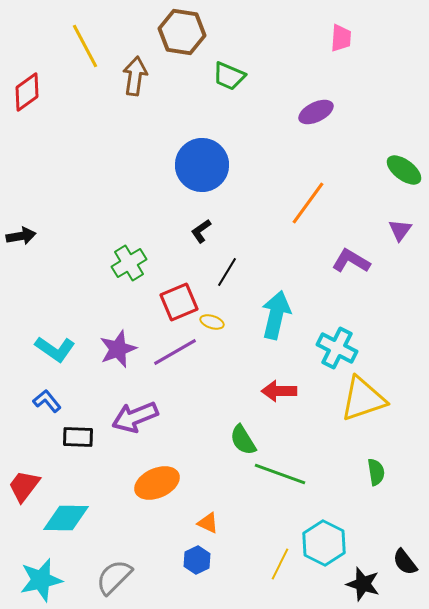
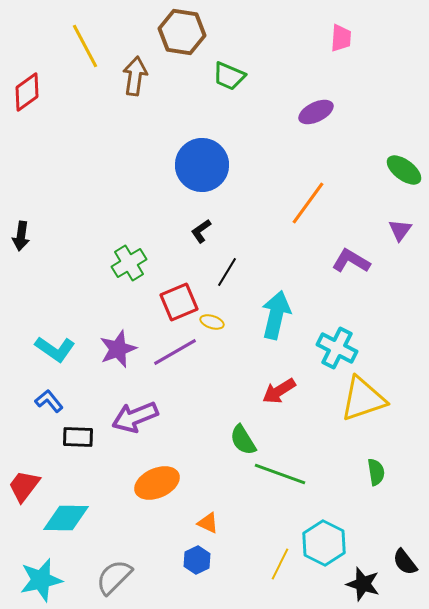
black arrow at (21, 236): rotated 108 degrees clockwise
red arrow at (279, 391): rotated 32 degrees counterclockwise
blue L-shape at (47, 401): moved 2 px right
